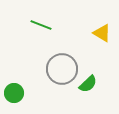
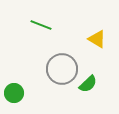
yellow triangle: moved 5 px left, 6 px down
